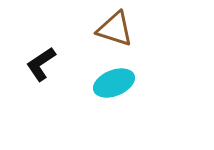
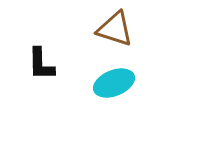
black L-shape: rotated 57 degrees counterclockwise
